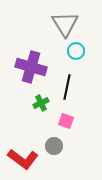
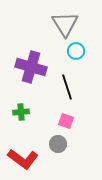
black line: rotated 30 degrees counterclockwise
green cross: moved 20 px left, 9 px down; rotated 21 degrees clockwise
gray circle: moved 4 px right, 2 px up
